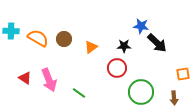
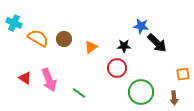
cyan cross: moved 3 px right, 8 px up; rotated 21 degrees clockwise
